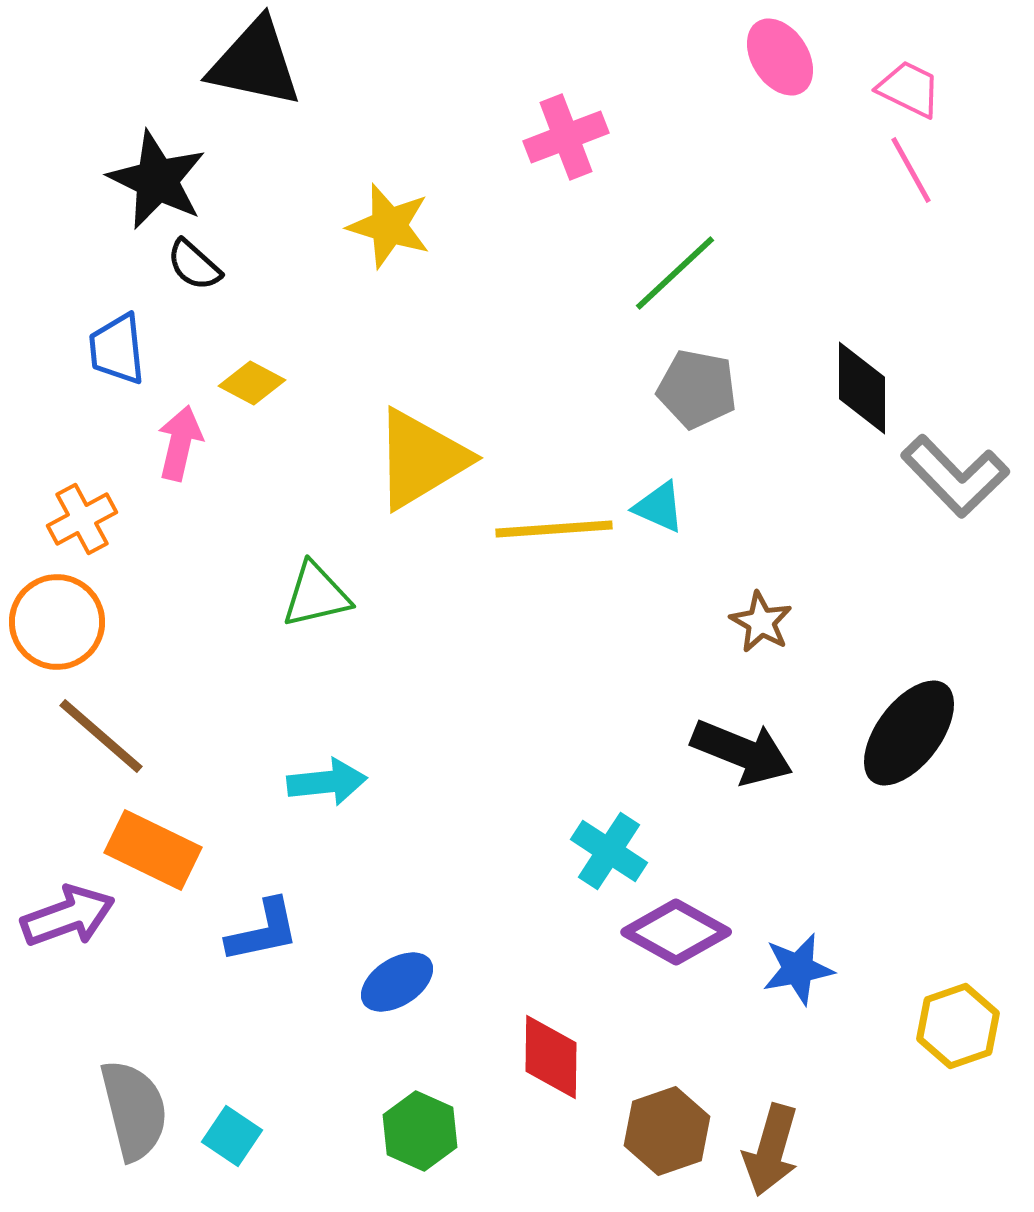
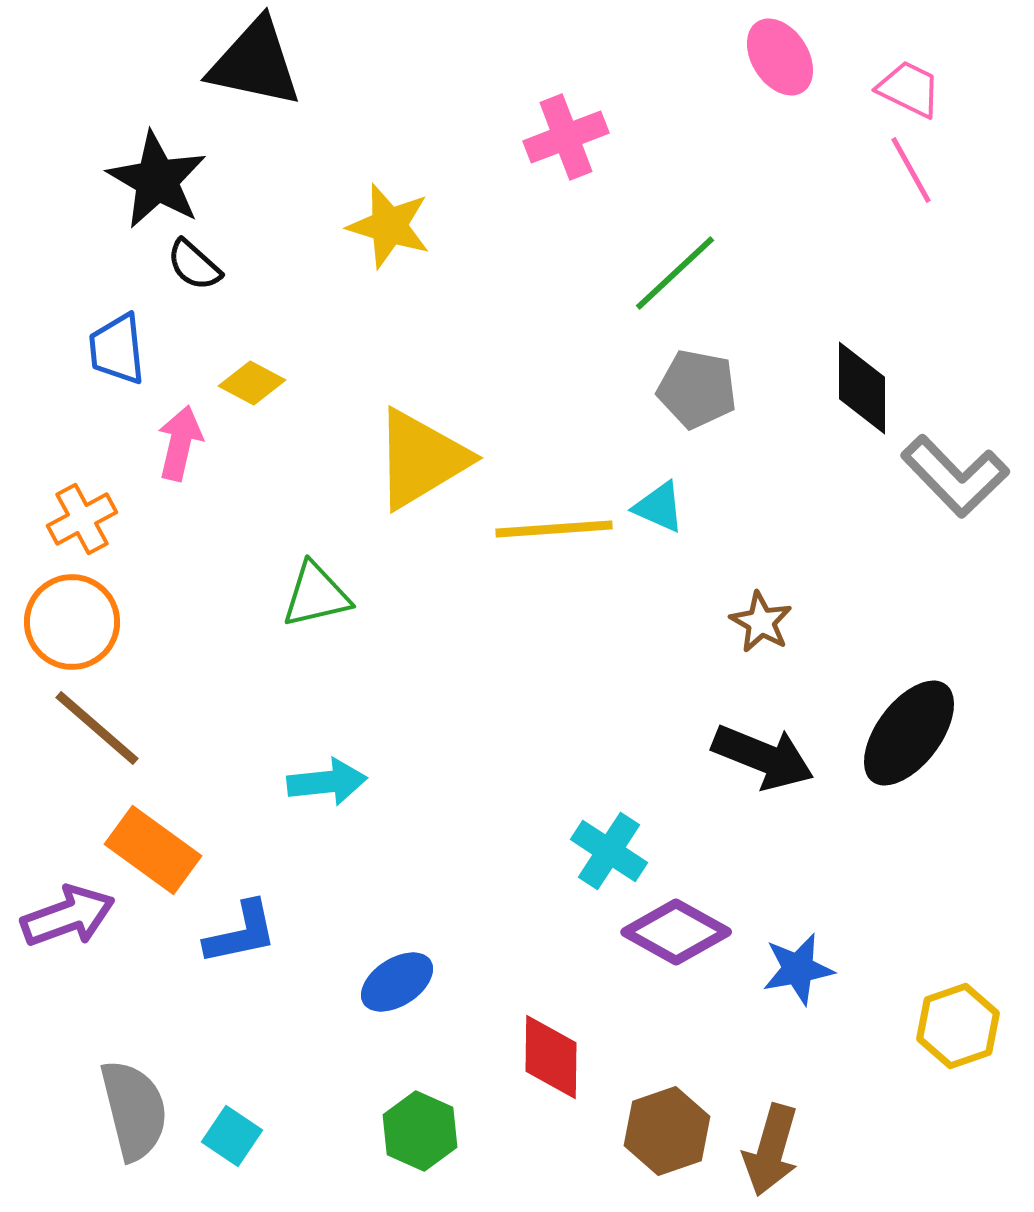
black star: rotated 4 degrees clockwise
orange circle: moved 15 px right
brown line: moved 4 px left, 8 px up
black arrow: moved 21 px right, 5 px down
orange rectangle: rotated 10 degrees clockwise
blue L-shape: moved 22 px left, 2 px down
